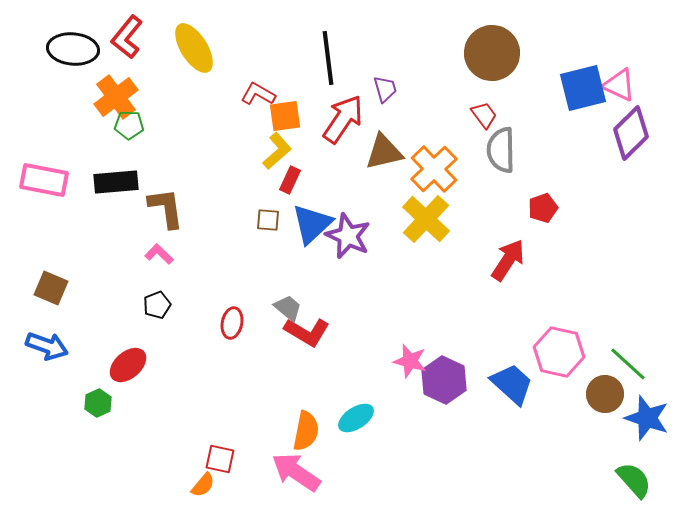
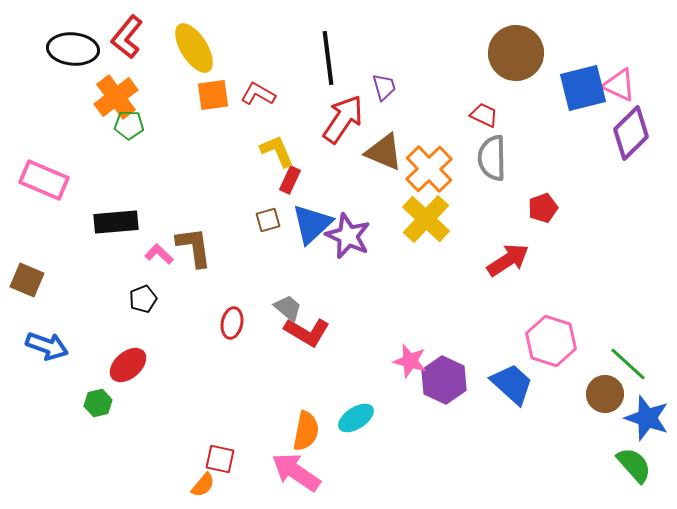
brown circle at (492, 53): moved 24 px right
purple trapezoid at (385, 89): moved 1 px left, 2 px up
red trapezoid at (484, 115): rotated 28 degrees counterclockwise
orange square at (285, 116): moved 72 px left, 21 px up
gray semicircle at (501, 150): moved 9 px left, 8 px down
yellow L-shape at (277, 151): rotated 72 degrees counterclockwise
brown triangle at (384, 152): rotated 36 degrees clockwise
orange cross at (434, 169): moved 5 px left
pink rectangle at (44, 180): rotated 12 degrees clockwise
black rectangle at (116, 182): moved 40 px down
brown L-shape at (166, 208): moved 28 px right, 39 px down
brown square at (268, 220): rotated 20 degrees counterclockwise
red arrow at (508, 260): rotated 24 degrees clockwise
brown square at (51, 288): moved 24 px left, 8 px up
black pentagon at (157, 305): moved 14 px left, 6 px up
pink hexagon at (559, 352): moved 8 px left, 11 px up; rotated 6 degrees clockwise
green hexagon at (98, 403): rotated 12 degrees clockwise
green semicircle at (634, 480): moved 15 px up
